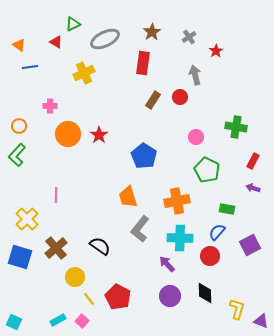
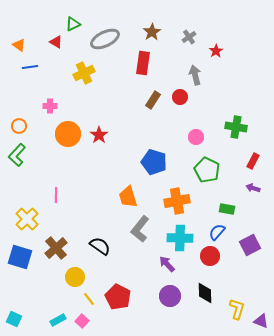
blue pentagon at (144, 156): moved 10 px right, 6 px down; rotated 15 degrees counterclockwise
cyan square at (14, 322): moved 3 px up
